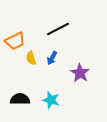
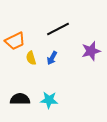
purple star: moved 11 px right, 22 px up; rotated 24 degrees clockwise
cyan star: moved 2 px left; rotated 12 degrees counterclockwise
